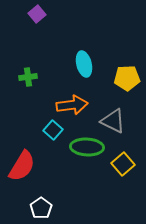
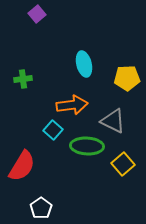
green cross: moved 5 px left, 2 px down
green ellipse: moved 1 px up
